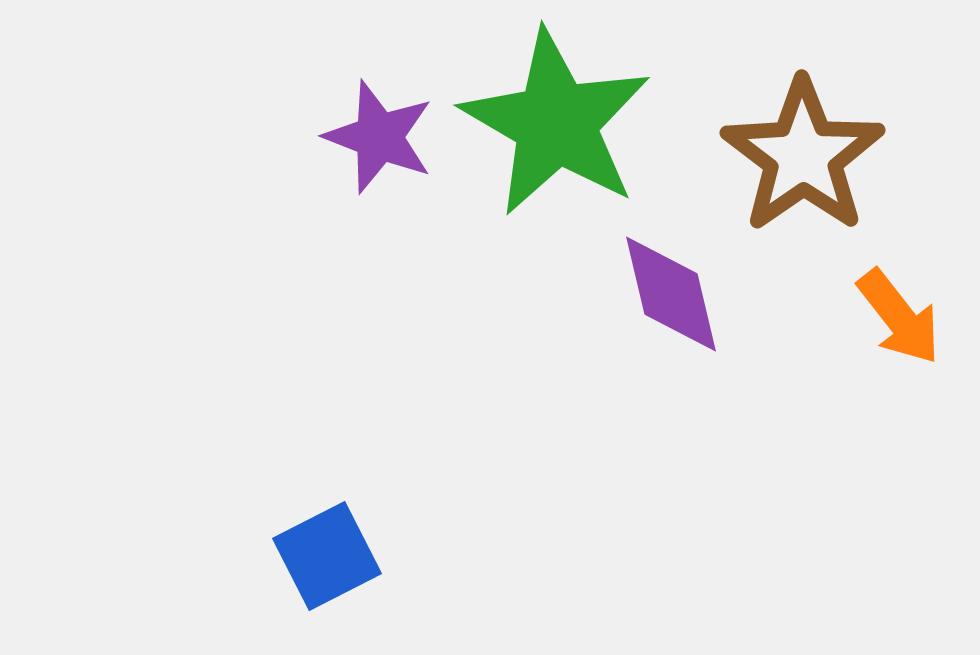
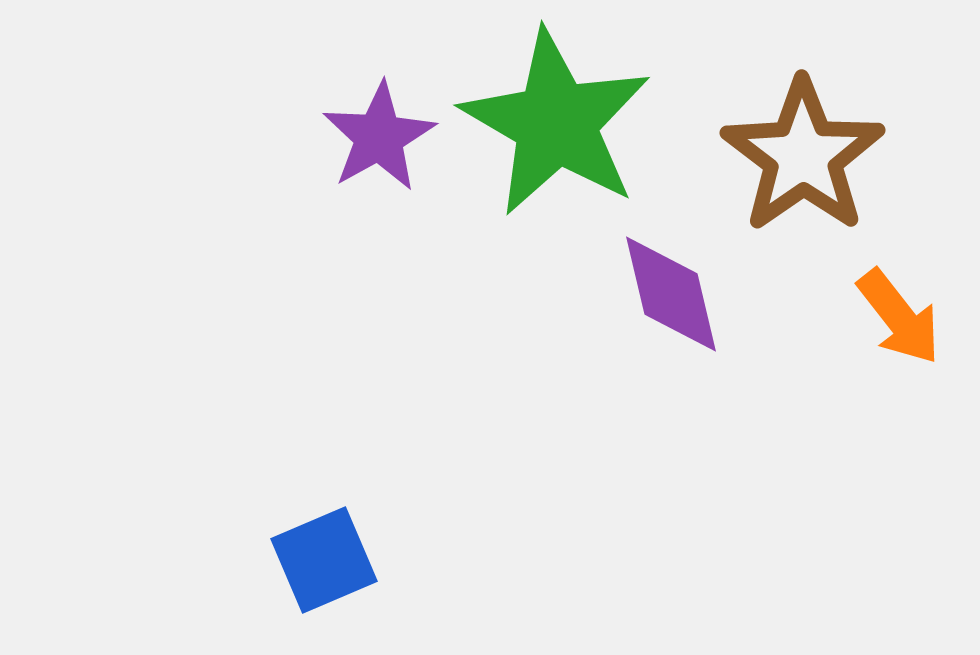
purple star: rotated 22 degrees clockwise
blue square: moved 3 px left, 4 px down; rotated 4 degrees clockwise
